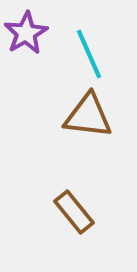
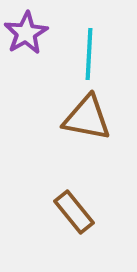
cyan line: rotated 27 degrees clockwise
brown triangle: moved 1 px left, 2 px down; rotated 4 degrees clockwise
